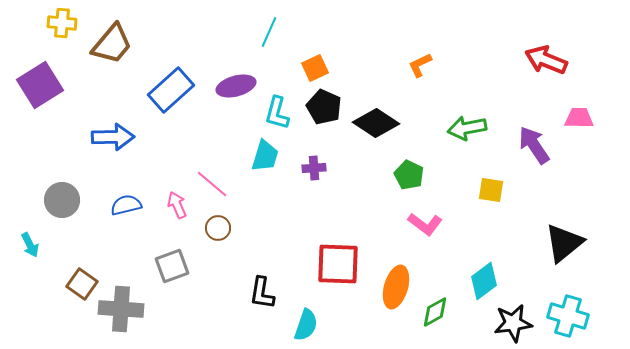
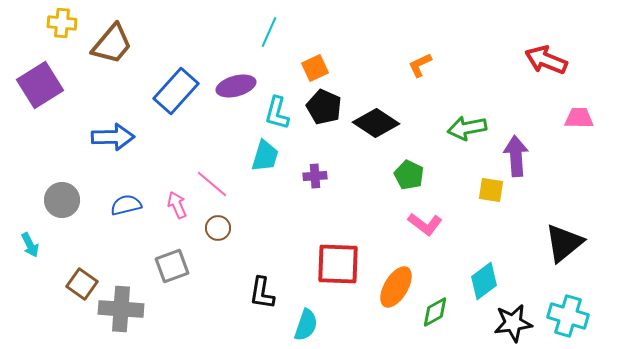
blue rectangle: moved 5 px right, 1 px down; rotated 6 degrees counterclockwise
purple arrow: moved 18 px left, 11 px down; rotated 30 degrees clockwise
purple cross: moved 1 px right, 8 px down
orange ellipse: rotated 15 degrees clockwise
